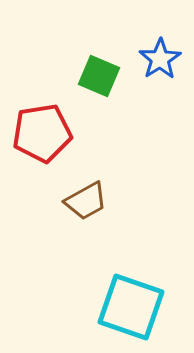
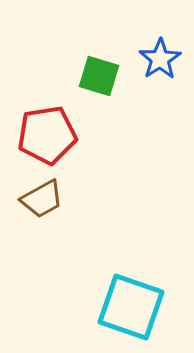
green square: rotated 6 degrees counterclockwise
red pentagon: moved 5 px right, 2 px down
brown trapezoid: moved 44 px left, 2 px up
